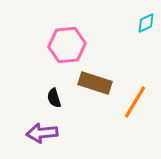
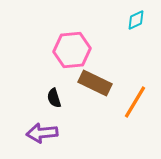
cyan diamond: moved 10 px left, 3 px up
pink hexagon: moved 5 px right, 5 px down
brown rectangle: rotated 8 degrees clockwise
